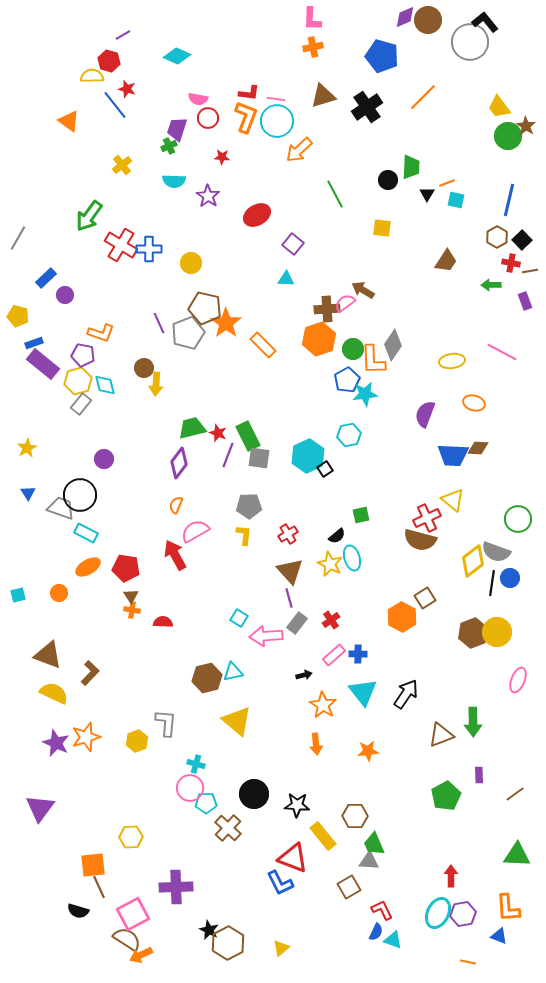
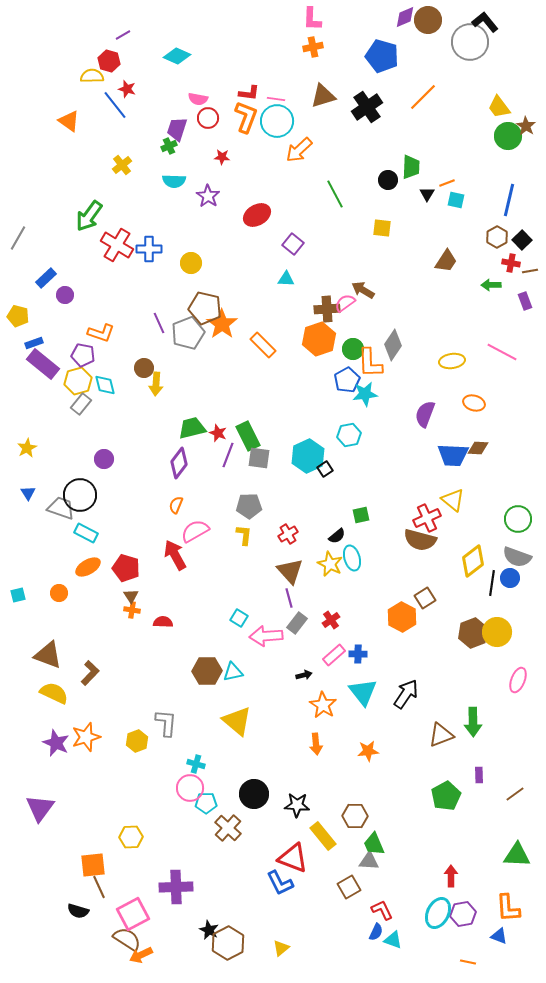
red cross at (121, 245): moved 4 px left
orange star at (226, 323): moved 4 px left, 1 px down
orange L-shape at (373, 360): moved 3 px left, 3 px down
gray semicircle at (496, 552): moved 21 px right, 5 px down
red pentagon at (126, 568): rotated 8 degrees clockwise
brown hexagon at (207, 678): moved 7 px up; rotated 12 degrees clockwise
